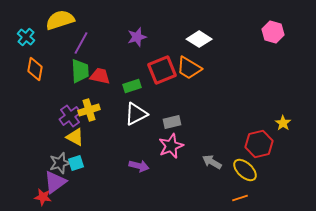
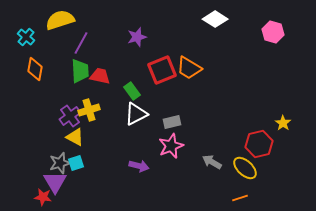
white diamond: moved 16 px right, 20 px up
green rectangle: moved 5 px down; rotated 72 degrees clockwise
yellow ellipse: moved 2 px up
purple triangle: rotated 25 degrees counterclockwise
